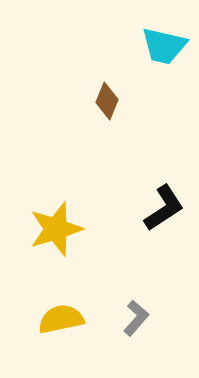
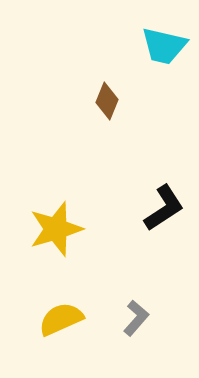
yellow semicircle: rotated 12 degrees counterclockwise
